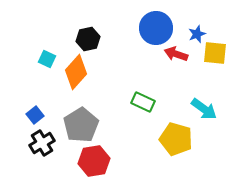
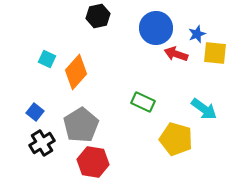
black hexagon: moved 10 px right, 23 px up
blue square: moved 3 px up; rotated 12 degrees counterclockwise
red hexagon: moved 1 px left, 1 px down; rotated 20 degrees clockwise
